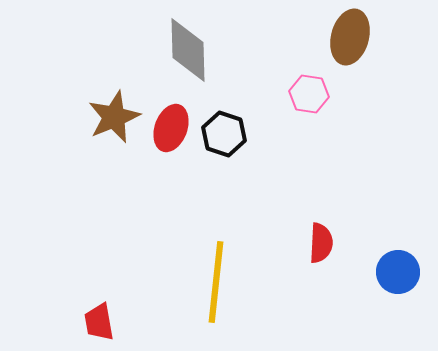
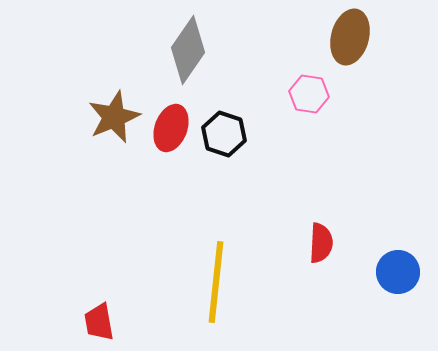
gray diamond: rotated 36 degrees clockwise
